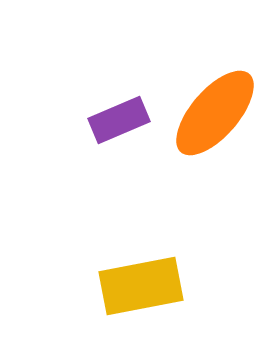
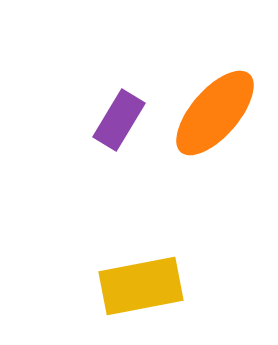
purple rectangle: rotated 36 degrees counterclockwise
